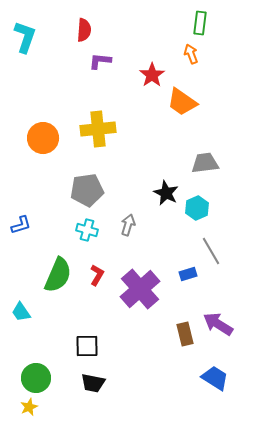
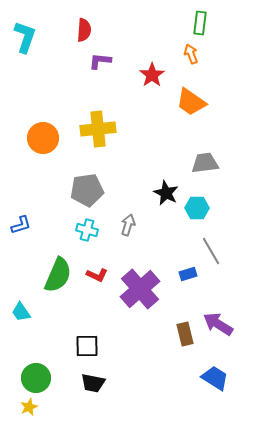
orange trapezoid: moved 9 px right
cyan hexagon: rotated 25 degrees clockwise
red L-shape: rotated 85 degrees clockwise
